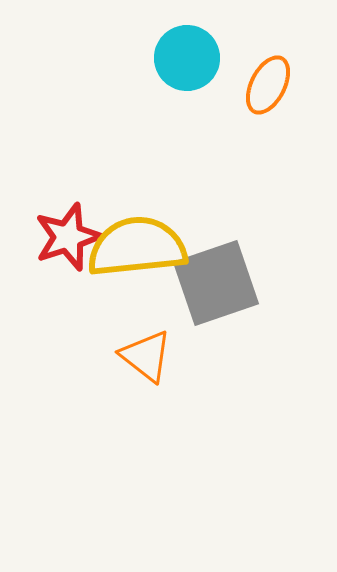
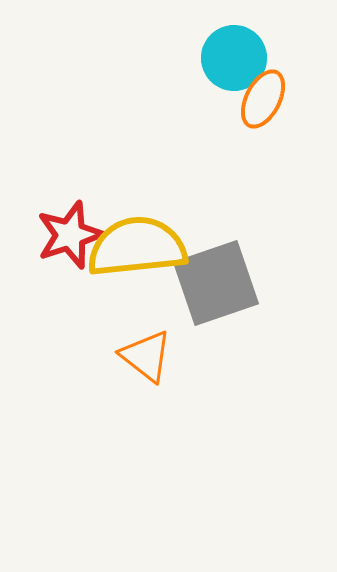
cyan circle: moved 47 px right
orange ellipse: moved 5 px left, 14 px down
red star: moved 2 px right, 2 px up
